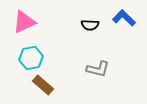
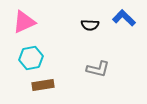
brown rectangle: rotated 50 degrees counterclockwise
